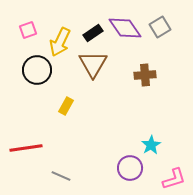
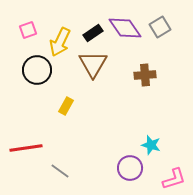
cyan star: rotated 24 degrees counterclockwise
gray line: moved 1 px left, 5 px up; rotated 12 degrees clockwise
